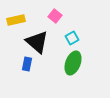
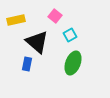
cyan square: moved 2 px left, 3 px up
